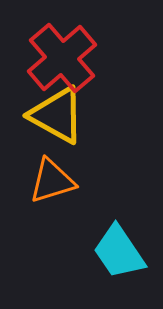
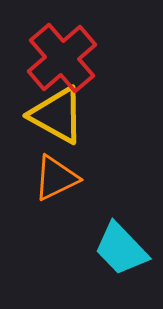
orange triangle: moved 4 px right, 3 px up; rotated 9 degrees counterclockwise
cyan trapezoid: moved 2 px right, 3 px up; rotated 10 degrees counterclockwise
